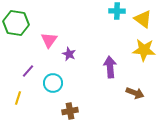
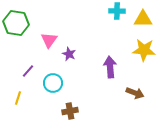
yellow triangle: rotated 36 degrees counterclockwise
